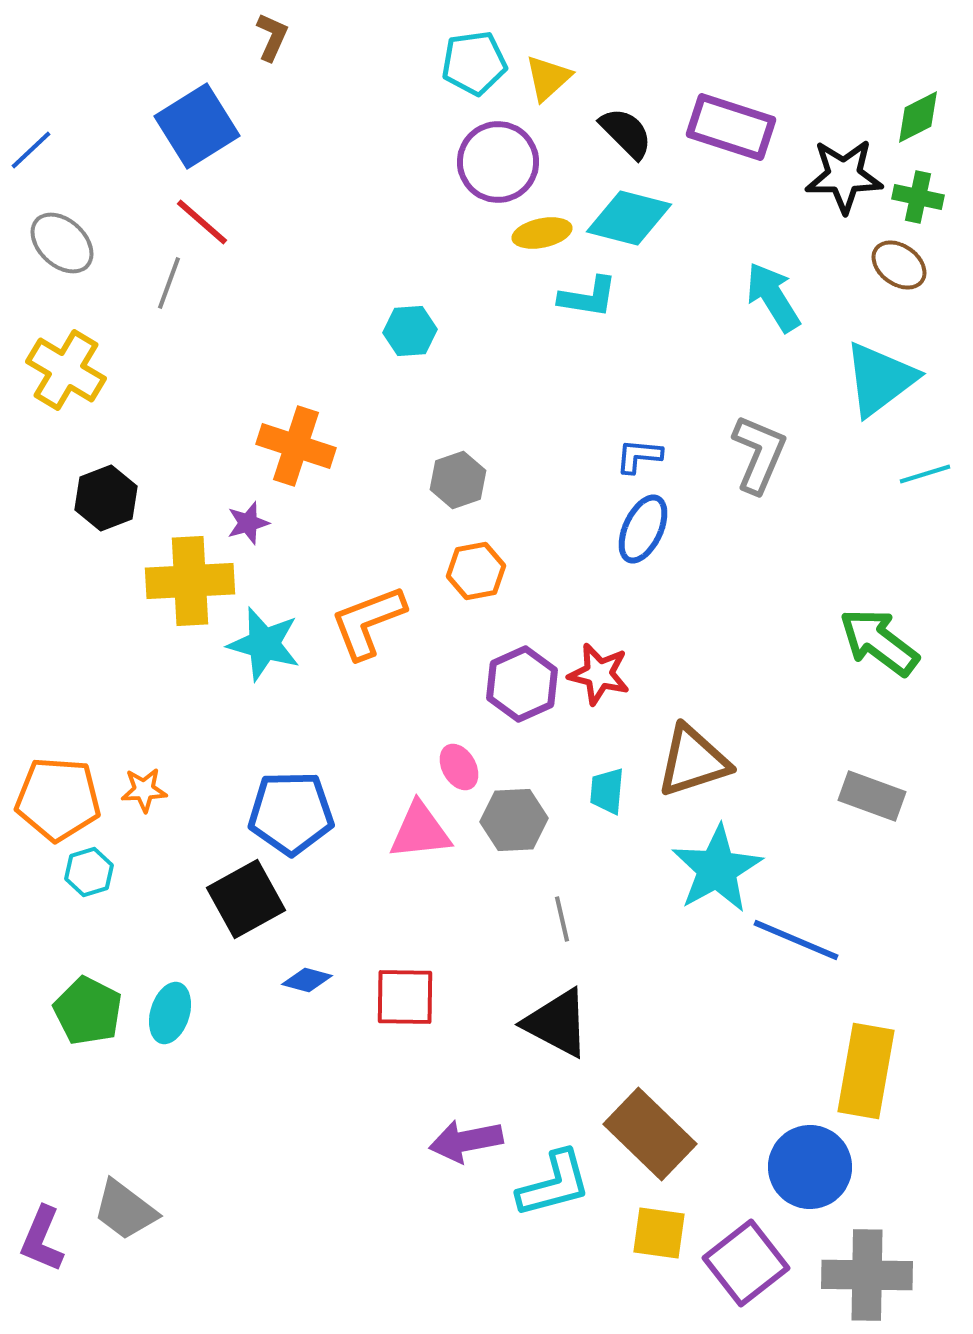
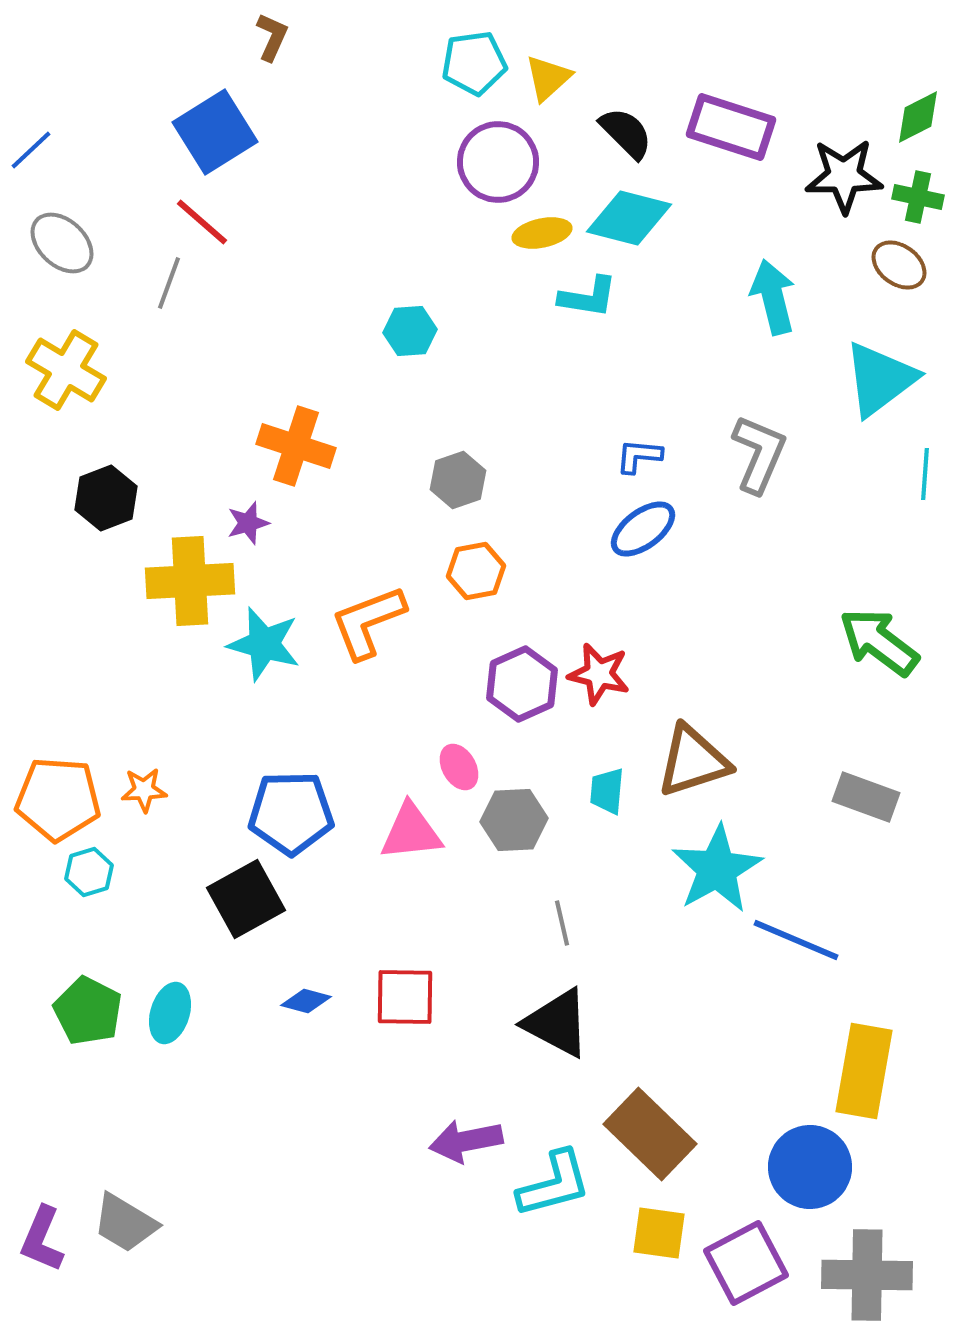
blue square at (197, 126): moved 18 px right, 6 px down
cyan arrow at (773, 297): rotated 18 degrees clockwise
cyan line at (925, 474): rotated 69 degrees counterclockwise
blue ellipse at (643, 529): rotated 28 degrees clockwise
gray rectangle at (872, 796): moved 6 px left, 1 px down
pink triangle at (420, 831): moved 9 px left, 1 px down
gray line at (562, 919): moved 4 px down
blue diamond at (307, 980): moved 1 px left, 21 px down
yellow rectangle at (866, 1071): moved 2 px left
gray trapezoid at (125, 1210): moved 13 px down; rotated 6 degrees counterclockwise
purple square at (746, 1263): rotated 10 degrees clockwise
